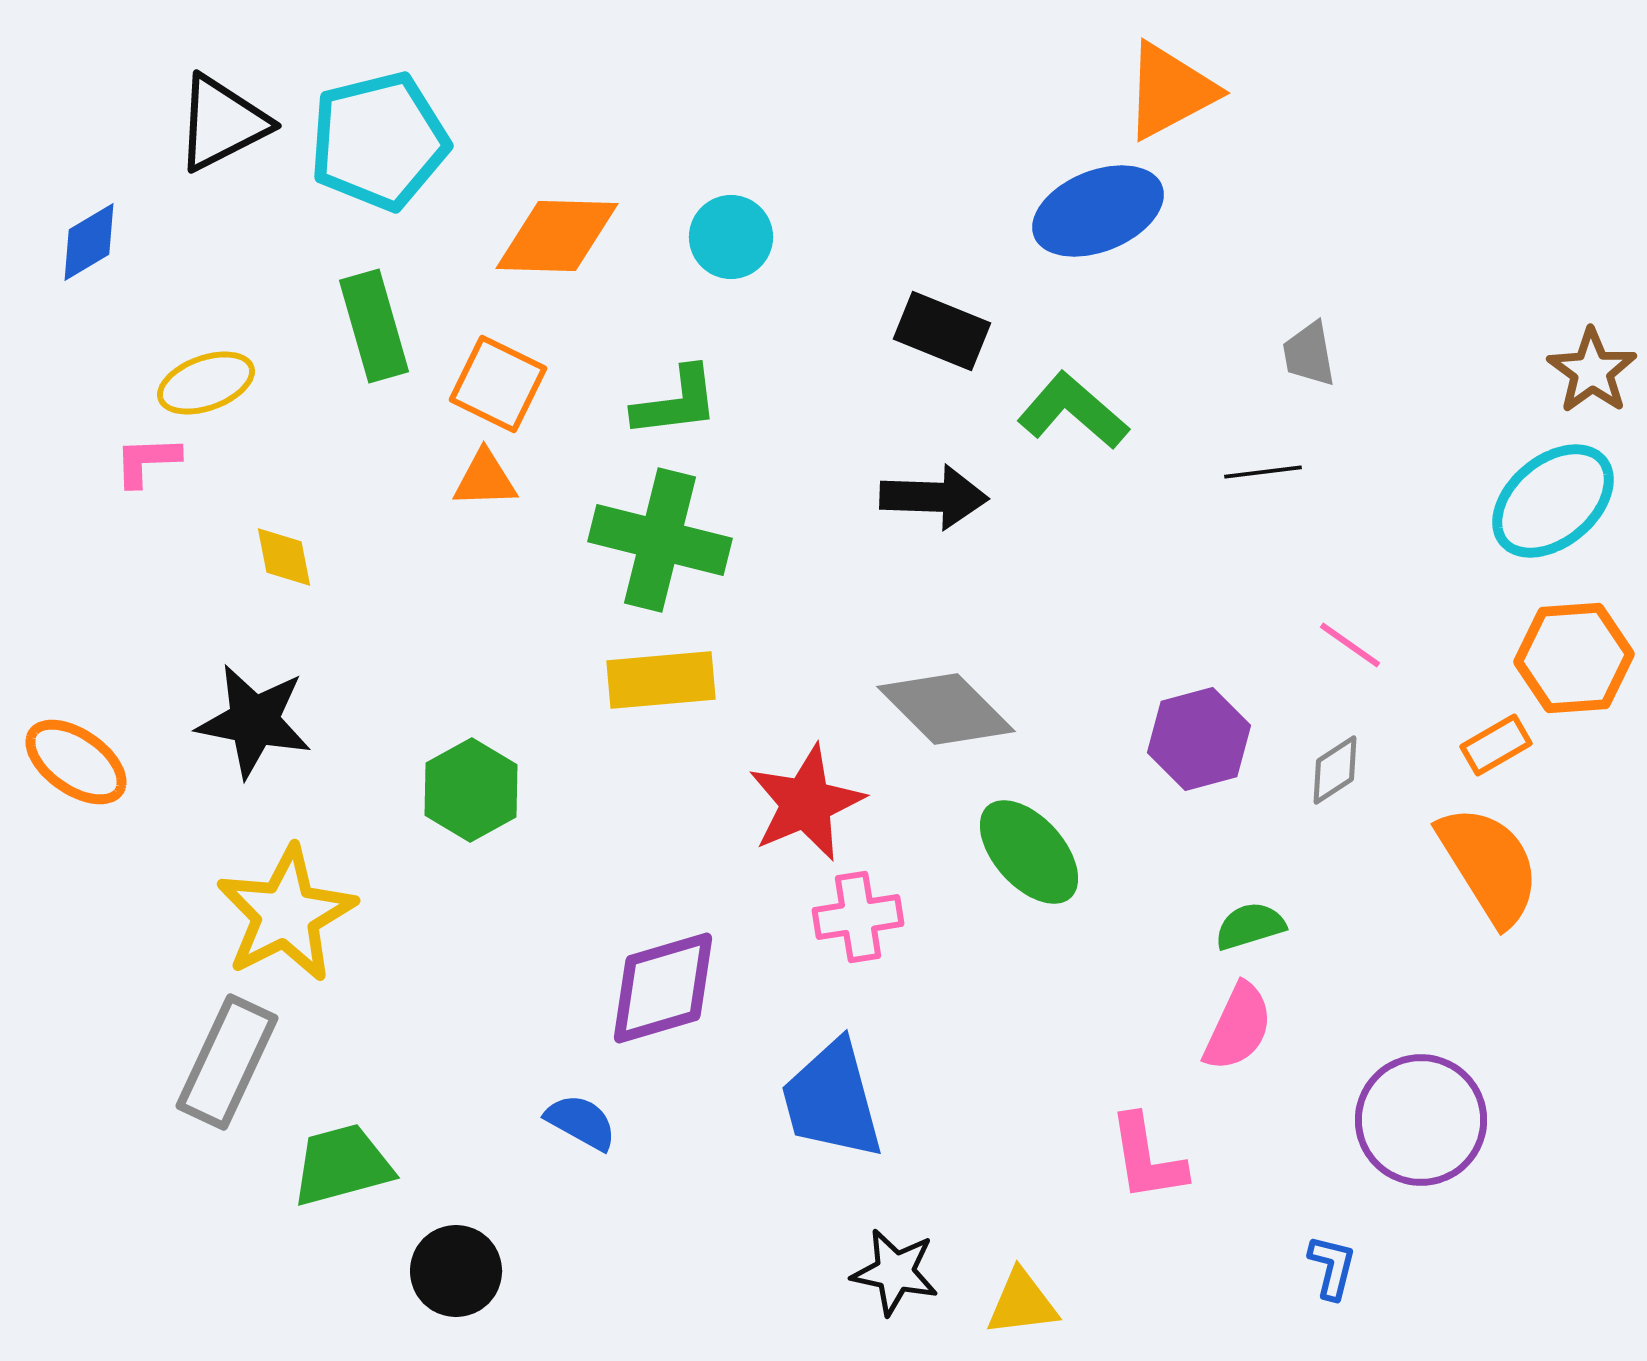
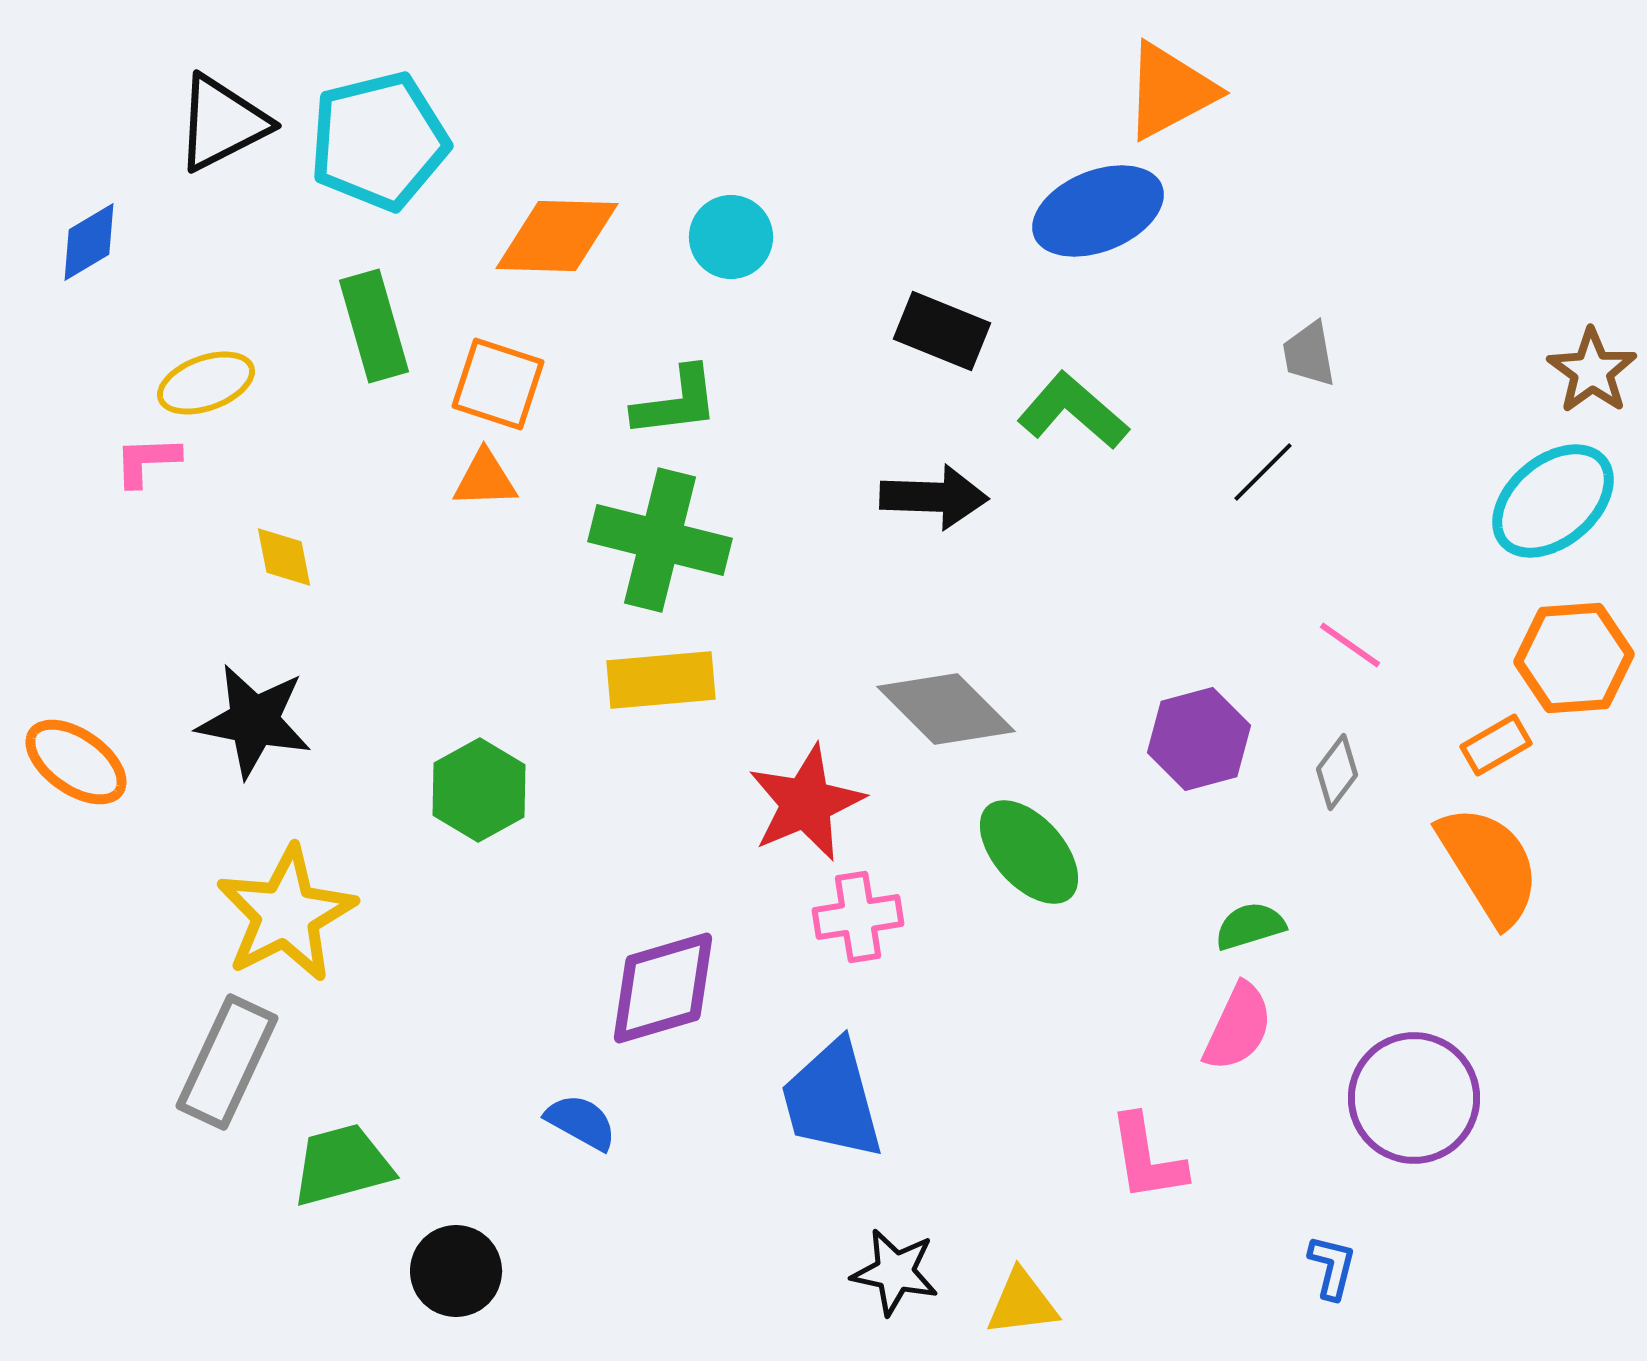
orange square at (498, 384): rotated 8 degrees counterclockwise
black line at (1263, 472): rotated 38 degrees counterclockwise
gray diamond at (1335, 770): moved 2 px right, 2 px down; rotated 20 degrees counterclockwise
green hexagon at (471, 790): moved 8 px right
purple circle at (1421, 1120): moved 7 px left, 22 px up
